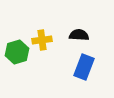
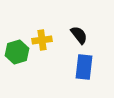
black semicircle: rotated 48 degrees clockwise
blue rectangle: rotated 15 degrees counterclockwise
